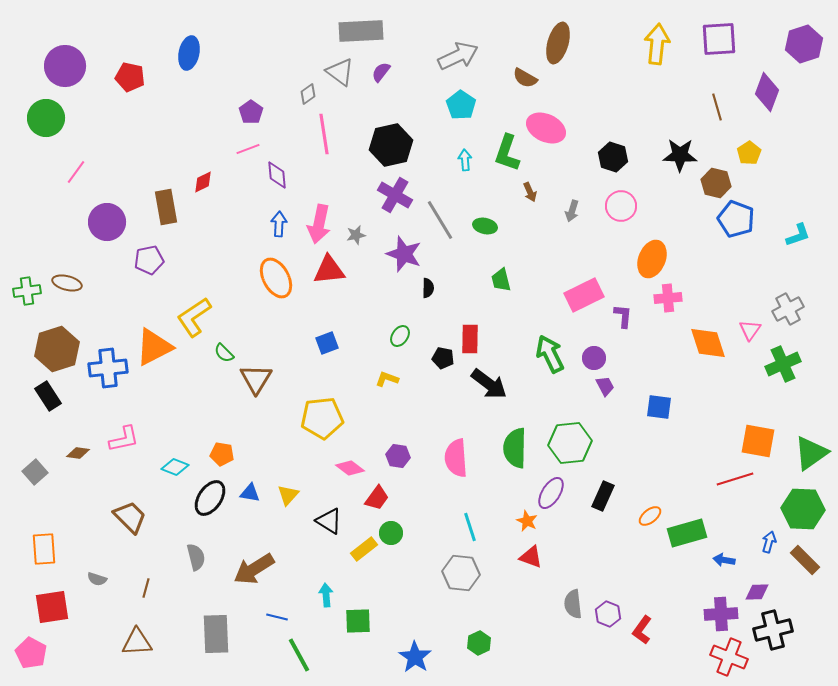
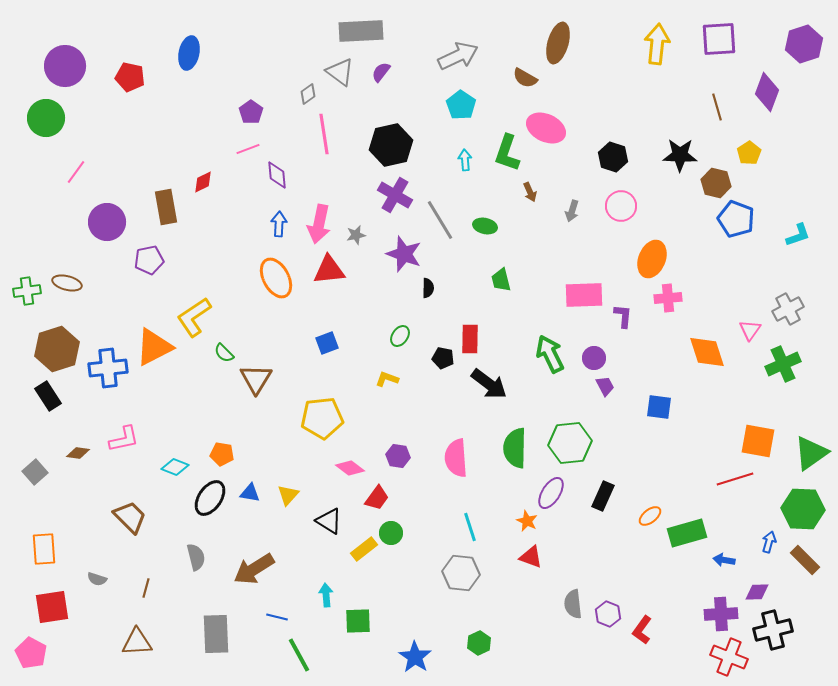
pink rectangle at (584, 295): rotated 24 degrees clockwise
orange diamond at (708, 343): moved 1 px left, 9 px down
